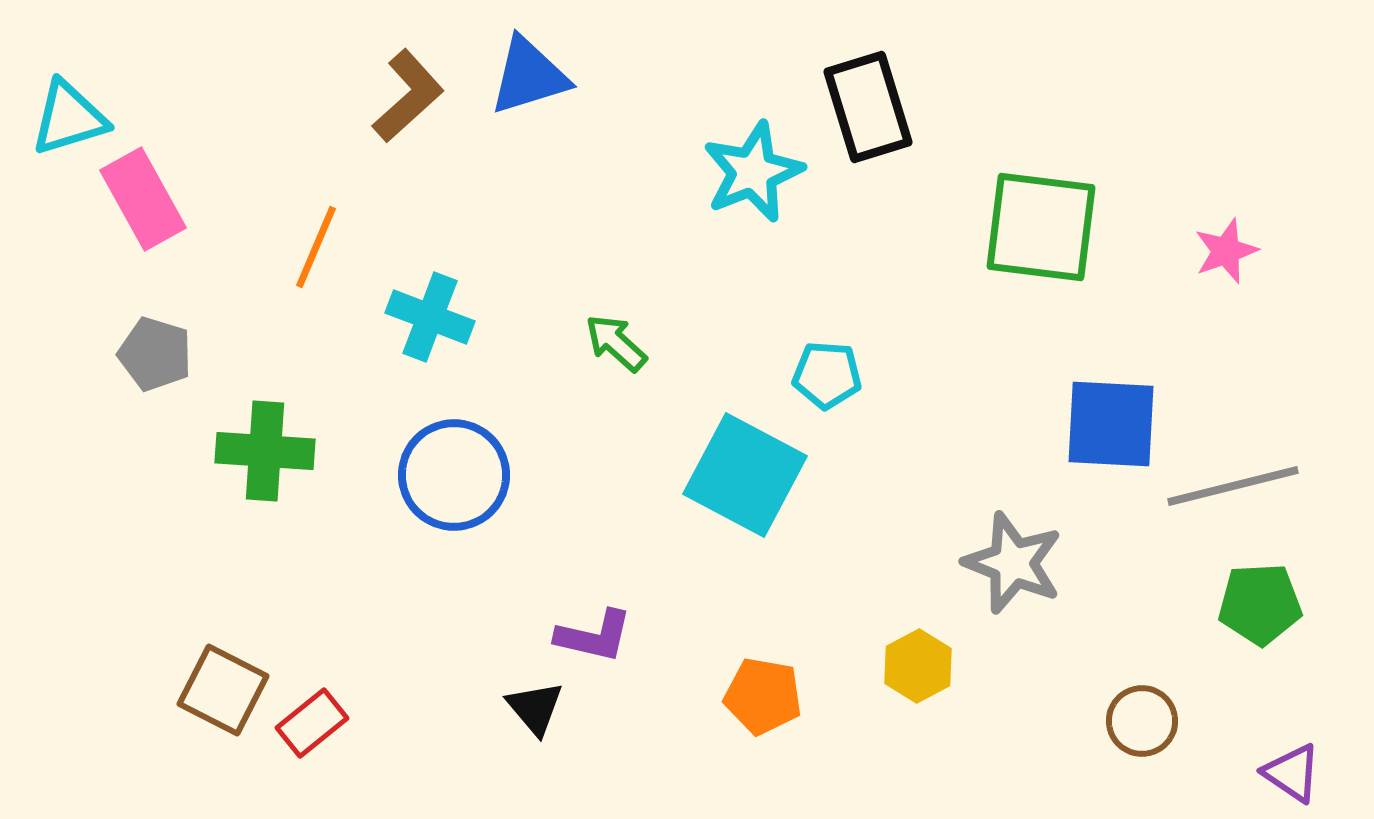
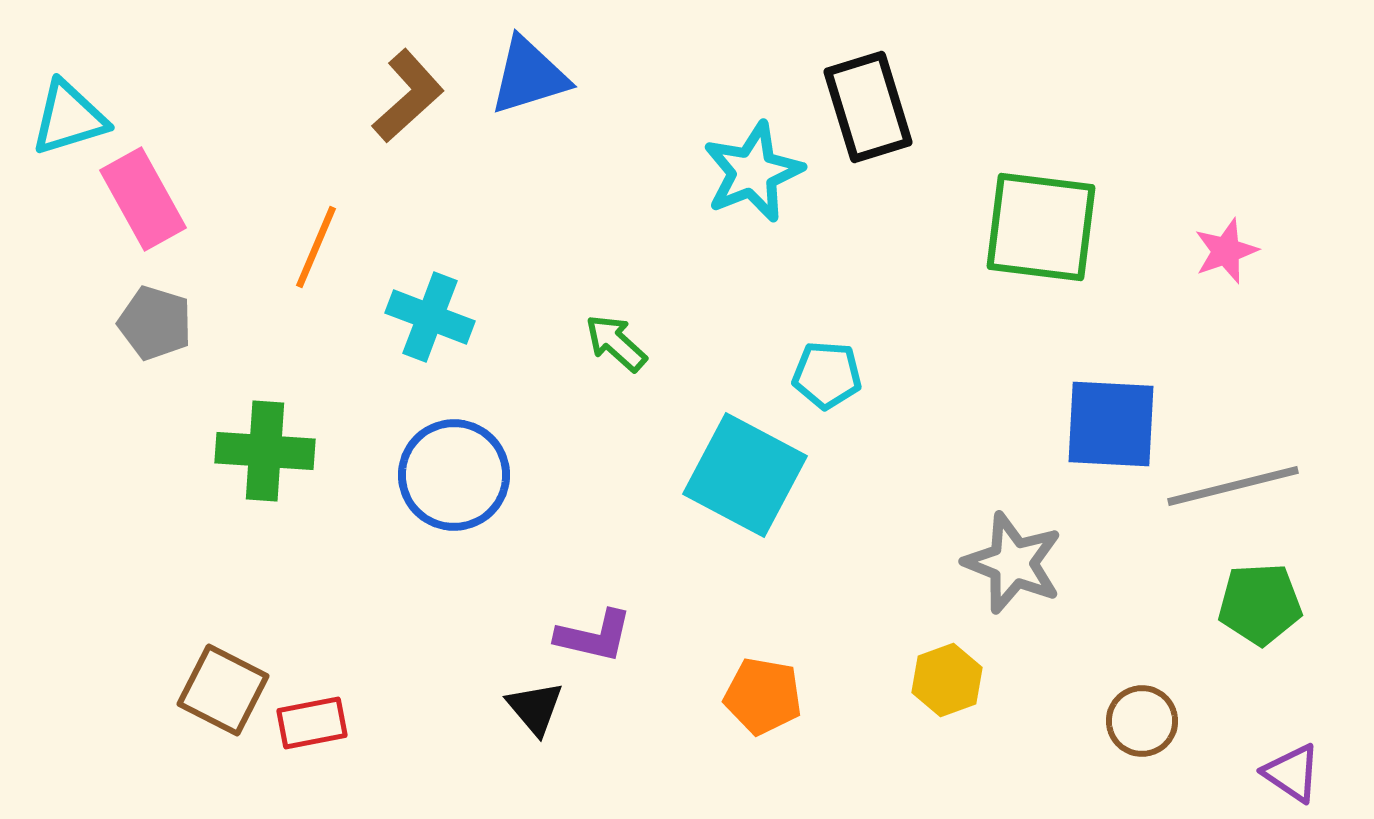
gray pentagon: moved 31 px up
yellow hexagon: moved 29 px right, 14 px down; rotated 8 degrees clockwise
red rectangle: rotated 28 degrees clockwise
